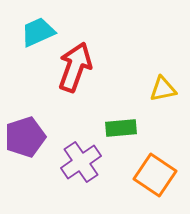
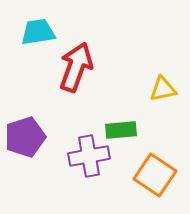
cyan trapezoid: rotated 15 degrees clockwise
red arrow: moved 1 px right
green rectangle: moved 2 px down
purple cross: moved 8 px right, 6 px up; rotated 24 degrees clockwise
